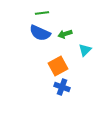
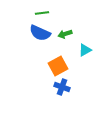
cyan triangle: rotated 16 degrees clockwise
